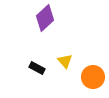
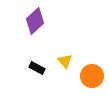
purple diamond: moved 10 px left, 3 px down
orange circle: moved 1 px left, 1 px up
